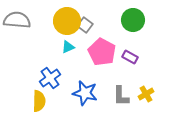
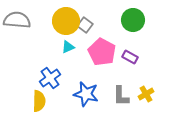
yellow circle: moved 1 px left
blue star: moved 1 px right, 1 px down
